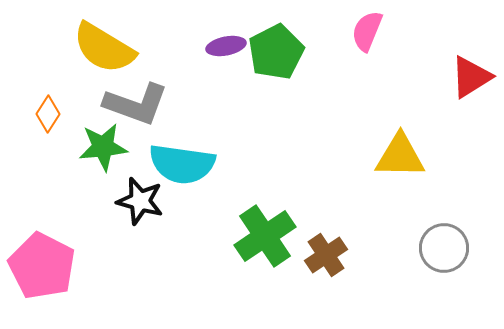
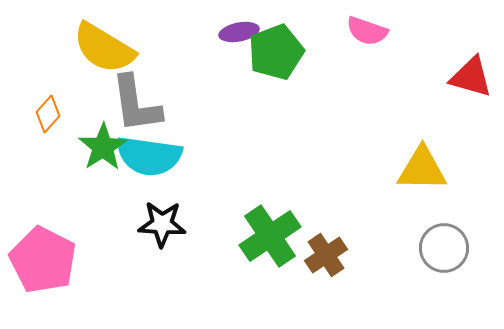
pink semicircle: rotated 93 degrees counterclockwise
purple ellipse: moved 13 px right, 14 px up
green pentagon: rotated 6 degrees clockwise
red triangle: rotated 48 degrees clockwise
gray L-shape: rotated 62 degrees clockwise
orange diamond: rotated 9 degrees clockwise
green star: rotated 27 degrees counterclockwise
yellow triangle: moved 22 px right, 13 px down
cyan semicircle: moved 33 px left, 8 px up
black star: moved 22 px right, 23 px down; rotated 12 degrees counterclockwise
green cross: moved 5 px right
pink pentagon: moved 1 px right, 6 px up
